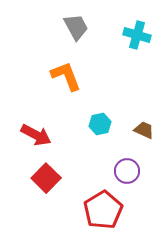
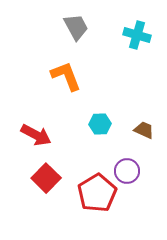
cyan hexagon: rotated 10 degrees clockwise
red pentagon: moved 6 px left, 17 px up
